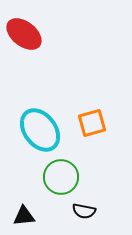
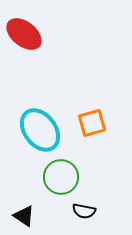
black triangle: rotated 40 degrees clockwise
